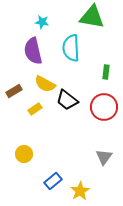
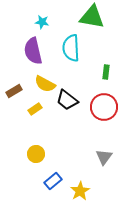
yellow circle: moved 12 px right
